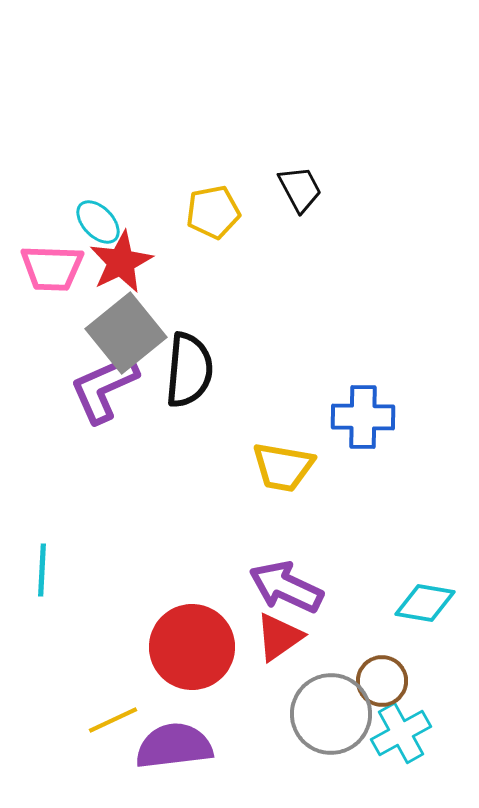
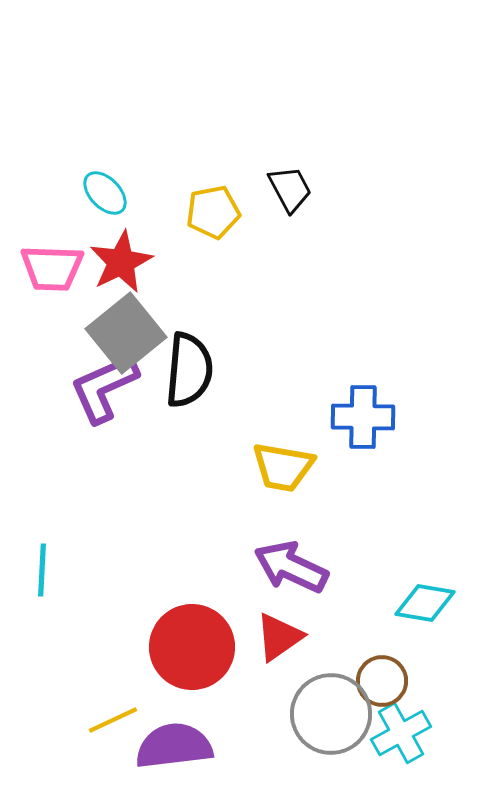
black trapezoid: moved 10 px left
cyan ellipse: moved 7 px right, 29 px up
purple arrow: moved 5 px right, 20 px up
